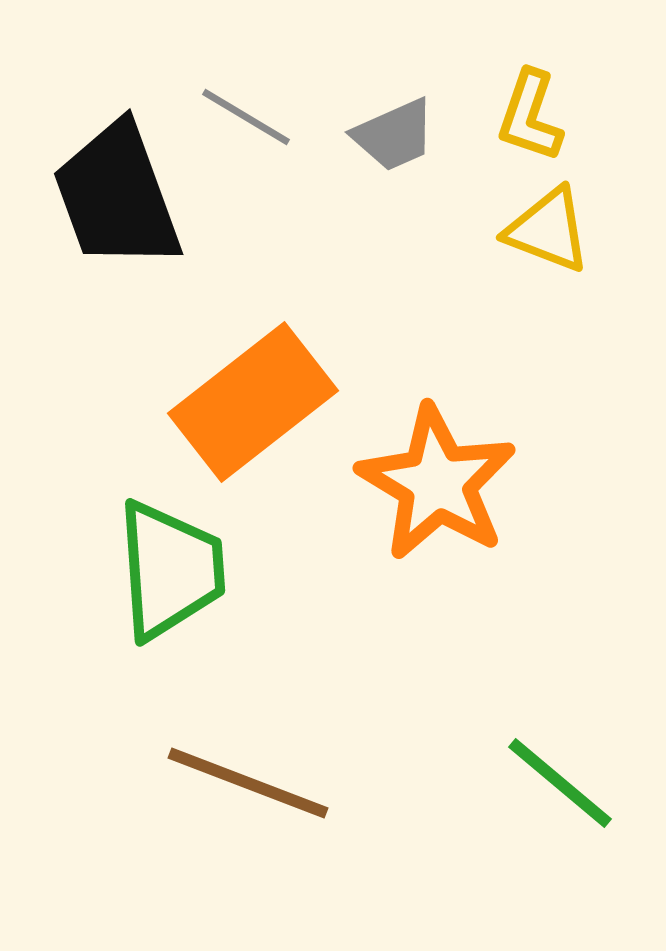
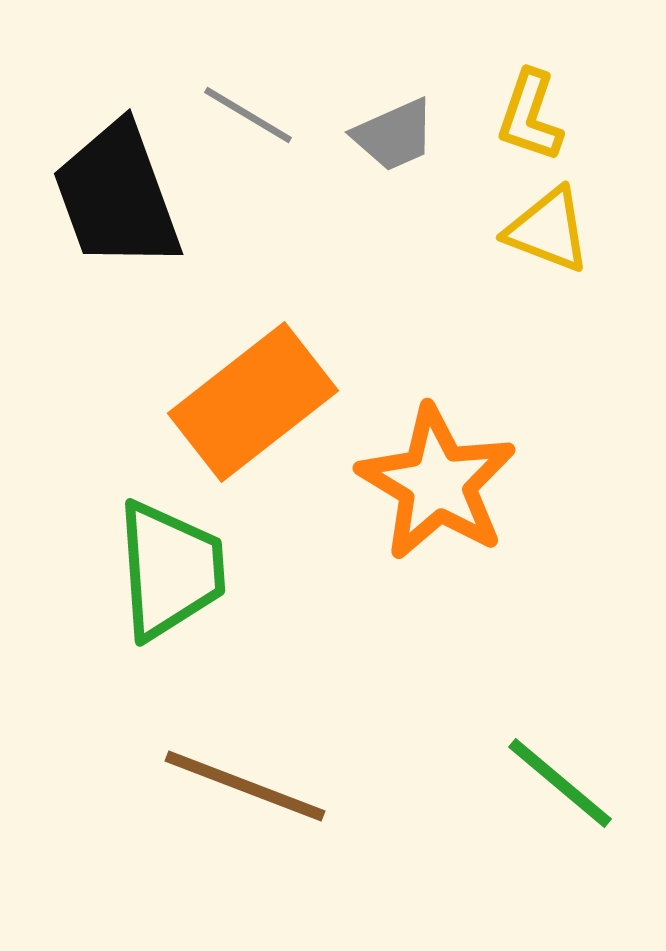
gray line: moved 2 px right, 2 px up
brown line: moved 3 px left, 3 px down
